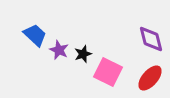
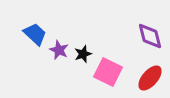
blue trapezoid: moved 1 px up
purple diamond: moved 1 px left, 3 px up
